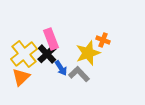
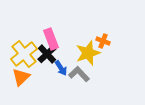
orange cross: moved 1 px down
